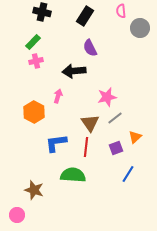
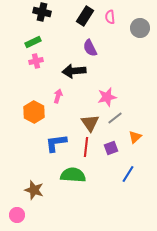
pink semicircle: moved 11 px left, 6 px down
green rectangle: rotated 21 degrees clockwise
purple square: moved 5 px left
